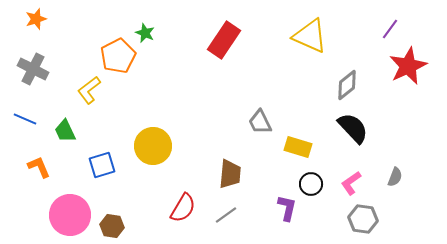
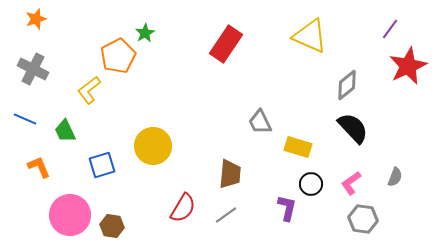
green star: rotated 18 degrees clockwise
red rectangle: moved 2 px right, 4 px down
